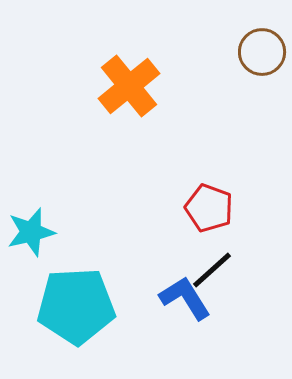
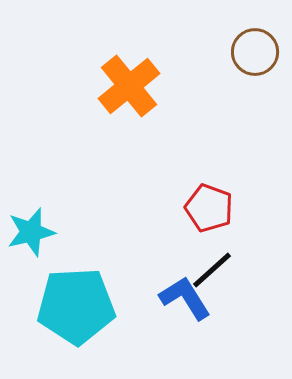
brown circle: moved 7 px left
